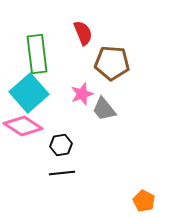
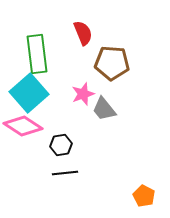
pink star: moved 1 px right
black line: moved 3 px right
orange pentagon: moved 5 px up
